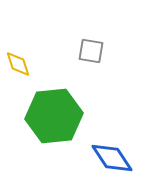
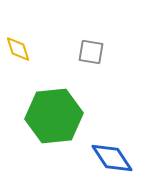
gray square: moved 1 px down
yellow diamond: moved 15 px up
